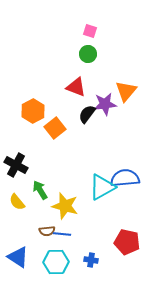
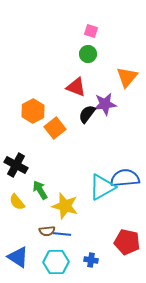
pink square: moved 1 px right
orange triangle: moved 1 px right, 14 px up
